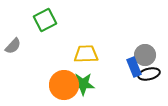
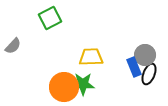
green square: moved 5 px right, 2 px up
yellow trapezoid: moved 5 px right, 3 px down
black ellipse: rotated 55 degrees counterclockwise
orange circle: moved 2 px down
